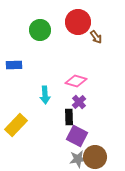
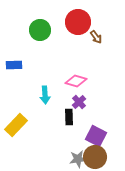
purple square: moved 19 px right
